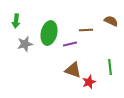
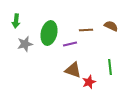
brown semicircle: moved 5 px down
